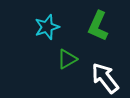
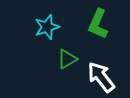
green L-shape: moved 2 px up
white arrow: moved 4 px left, 1 px up
